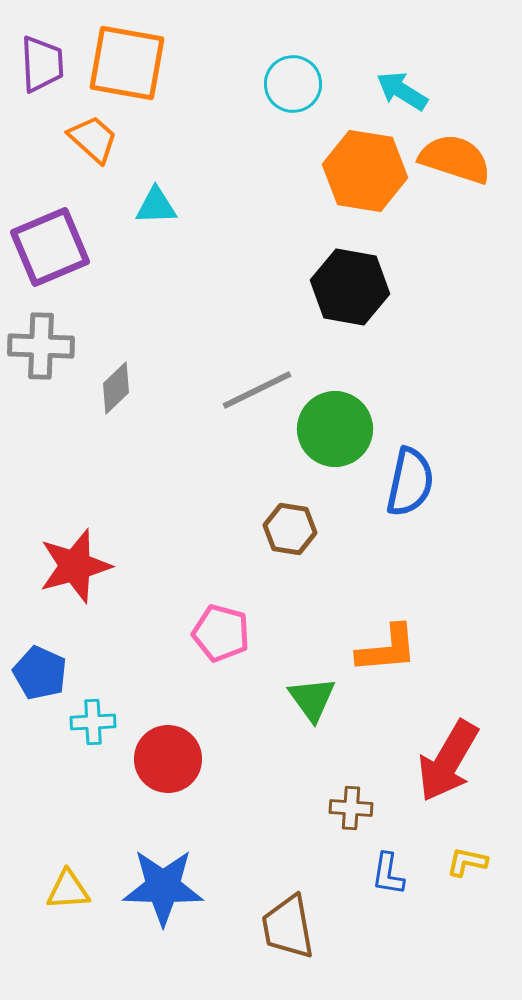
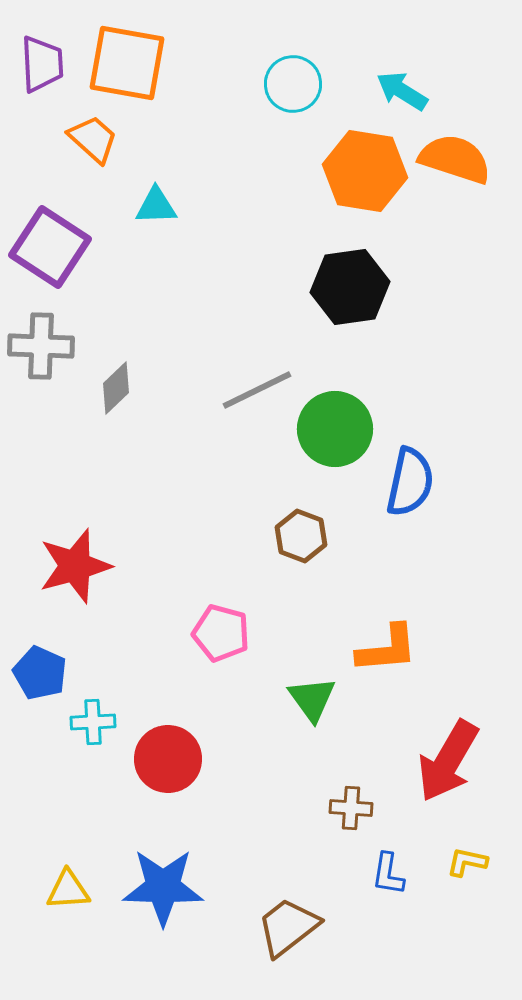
purple square: rotated 34 degrees counterclockwise
black hexagon: rotated 18 degrees counterclockwise
brown hexagon: moved 11 px right, 7 px down; rotated 12 degrees clockwise
brown trapezoid: rotated 62 degrees clockwise
